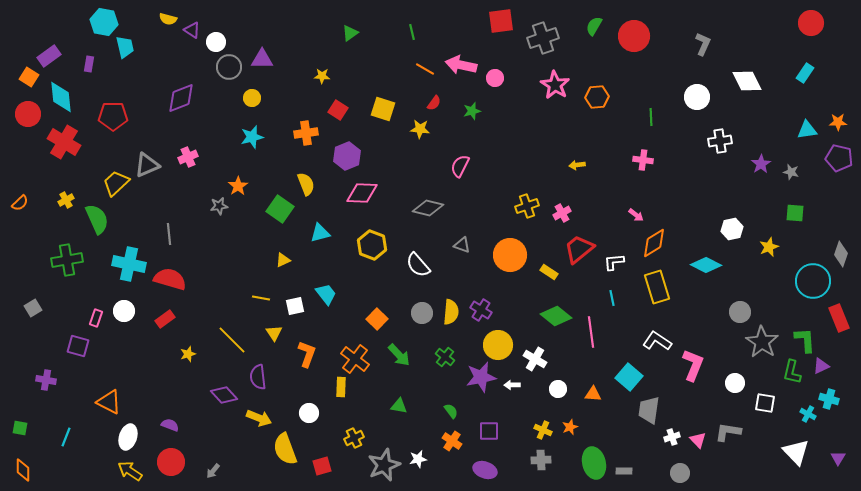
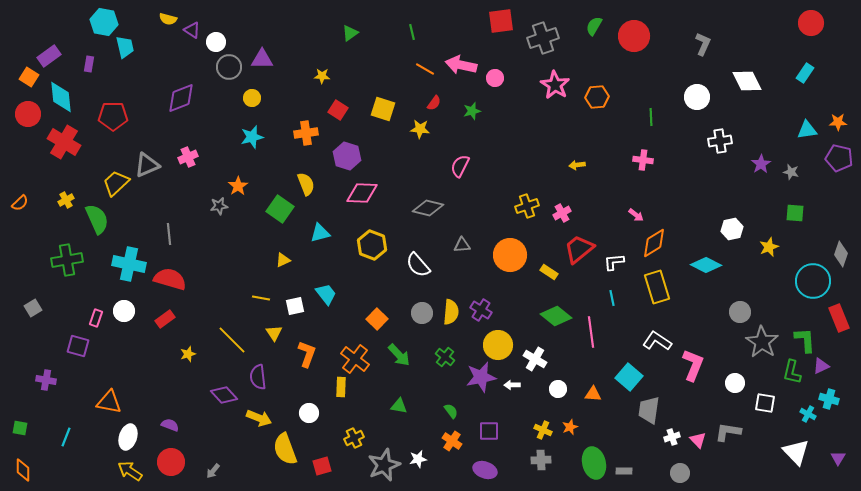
purple hexagon at (347, 156): rotated 20 degrees counterclockwise
gray triangle at (462, 245): rotated 24 degrees counterclockwise
orange triangle at (109, 402): rotated 16 degrees counterclockwise
